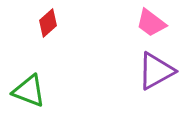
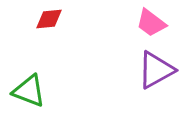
red diamond: moved 1 px right, 4 px up; rotated 36 degrees clockwise
purple triangle: moved 1 px up
